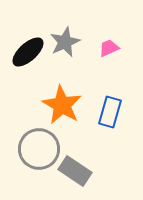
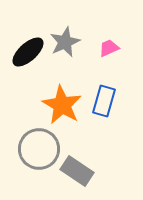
blue rectangle: moved 6 px left, 11 px up
gray rectangle: moved 2 px right
